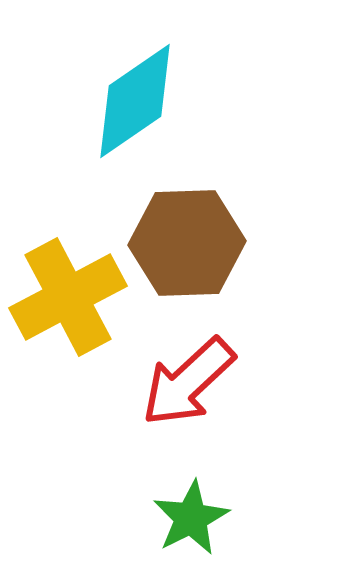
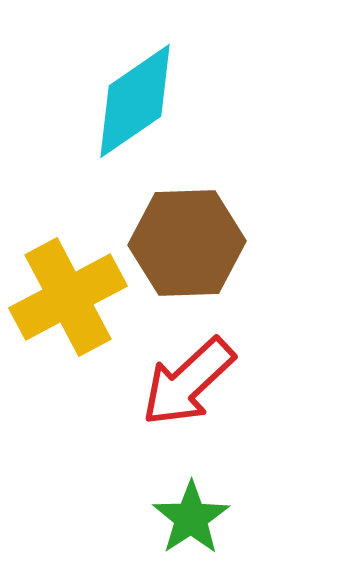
green star: rotated 6 degrees counterclockwise
